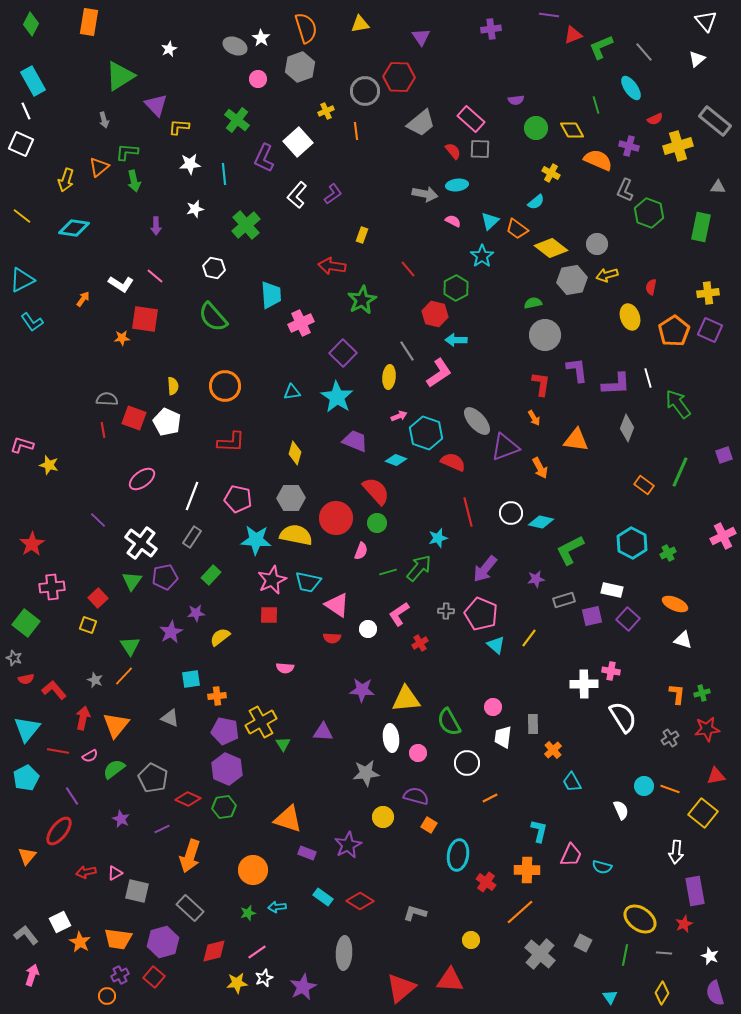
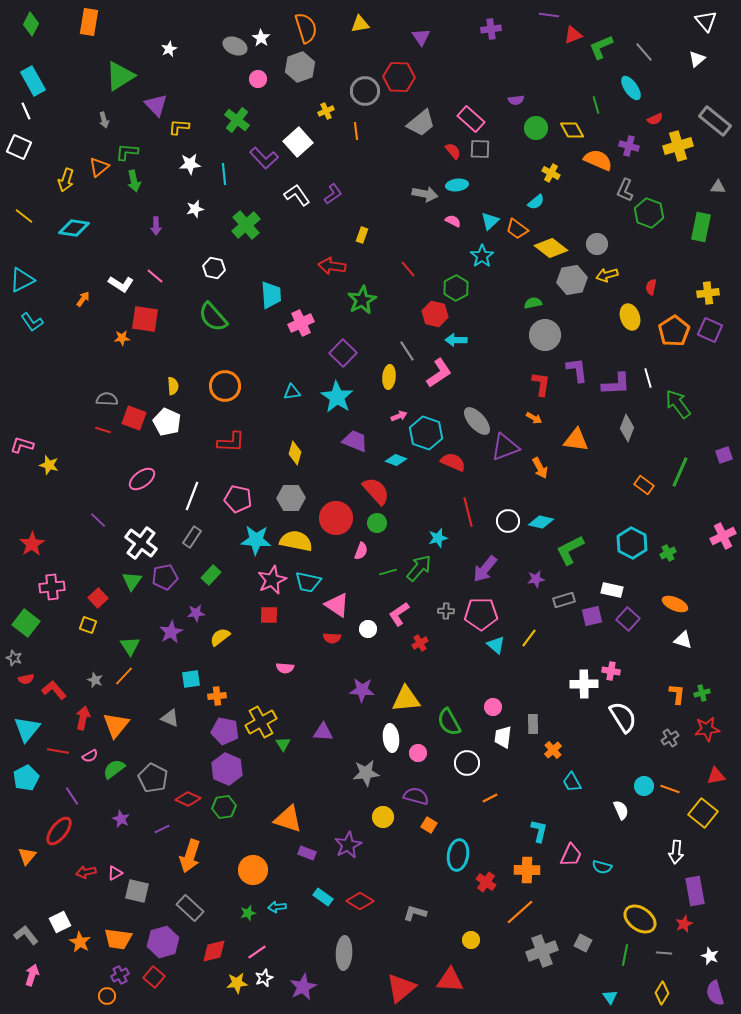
white square at (21, 144): moved 2 px left, 3 px down
purple L-shape at (264, 158): rotated 68 degrees counterclockwise
white L-shape at (297, 195): rotated 104 degrees clockwise
yellow line at (22, 216): moved 2 px right
orange arrow at (534, 418): rotated 28 degrees counterclockwise
red line at (103, 430): rotated 63 degrees counterclockwise
white circle at (511, 513): moved 3 px left, 8 px down
yellow semicircle at (296, 535): moved 6 px down
pink pentagon at (481, 614): rotated 24 degrees counterclockwise
gray cross at (540, 954): moved 2 px right, 3 px up; rotated 28 degrees clockwise
